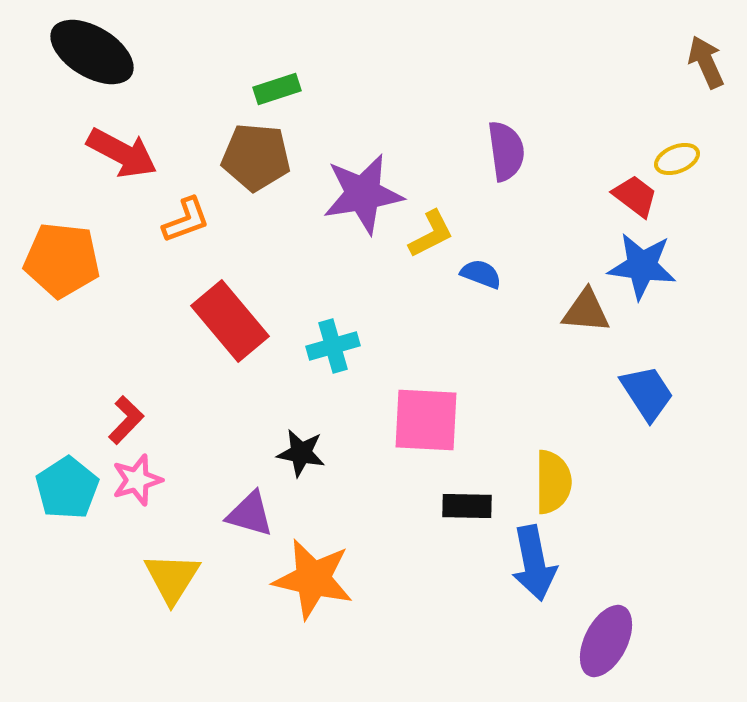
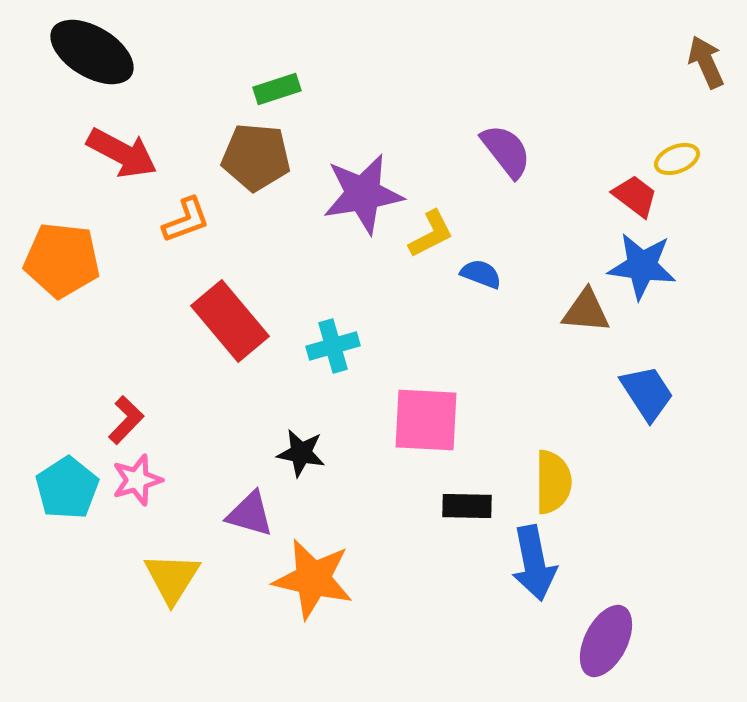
purple semicircle: rotated 30 degrees counterclockwise
